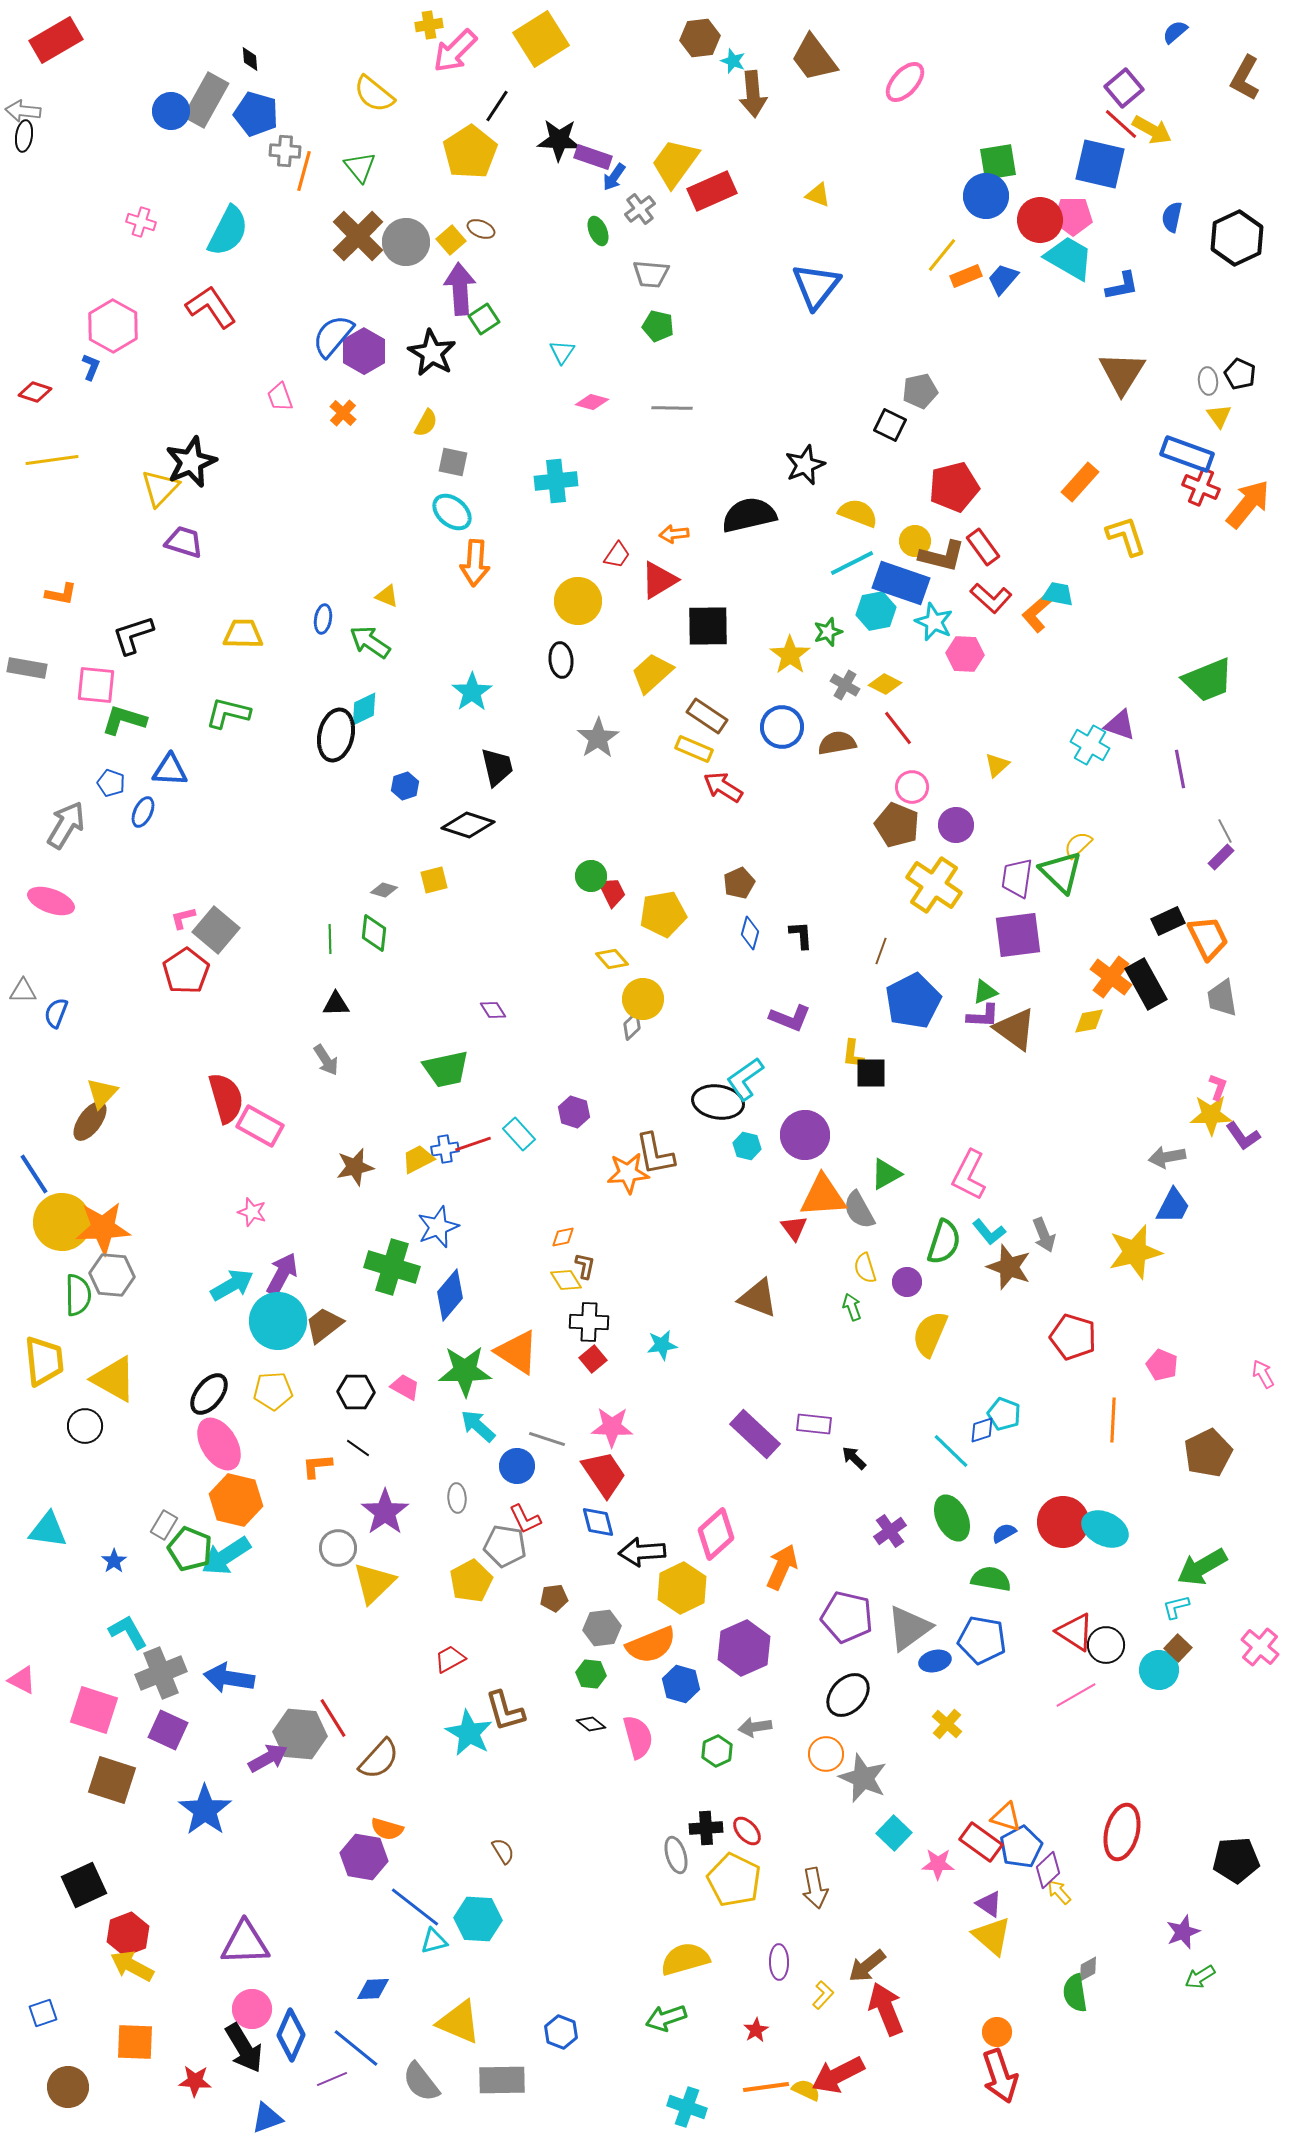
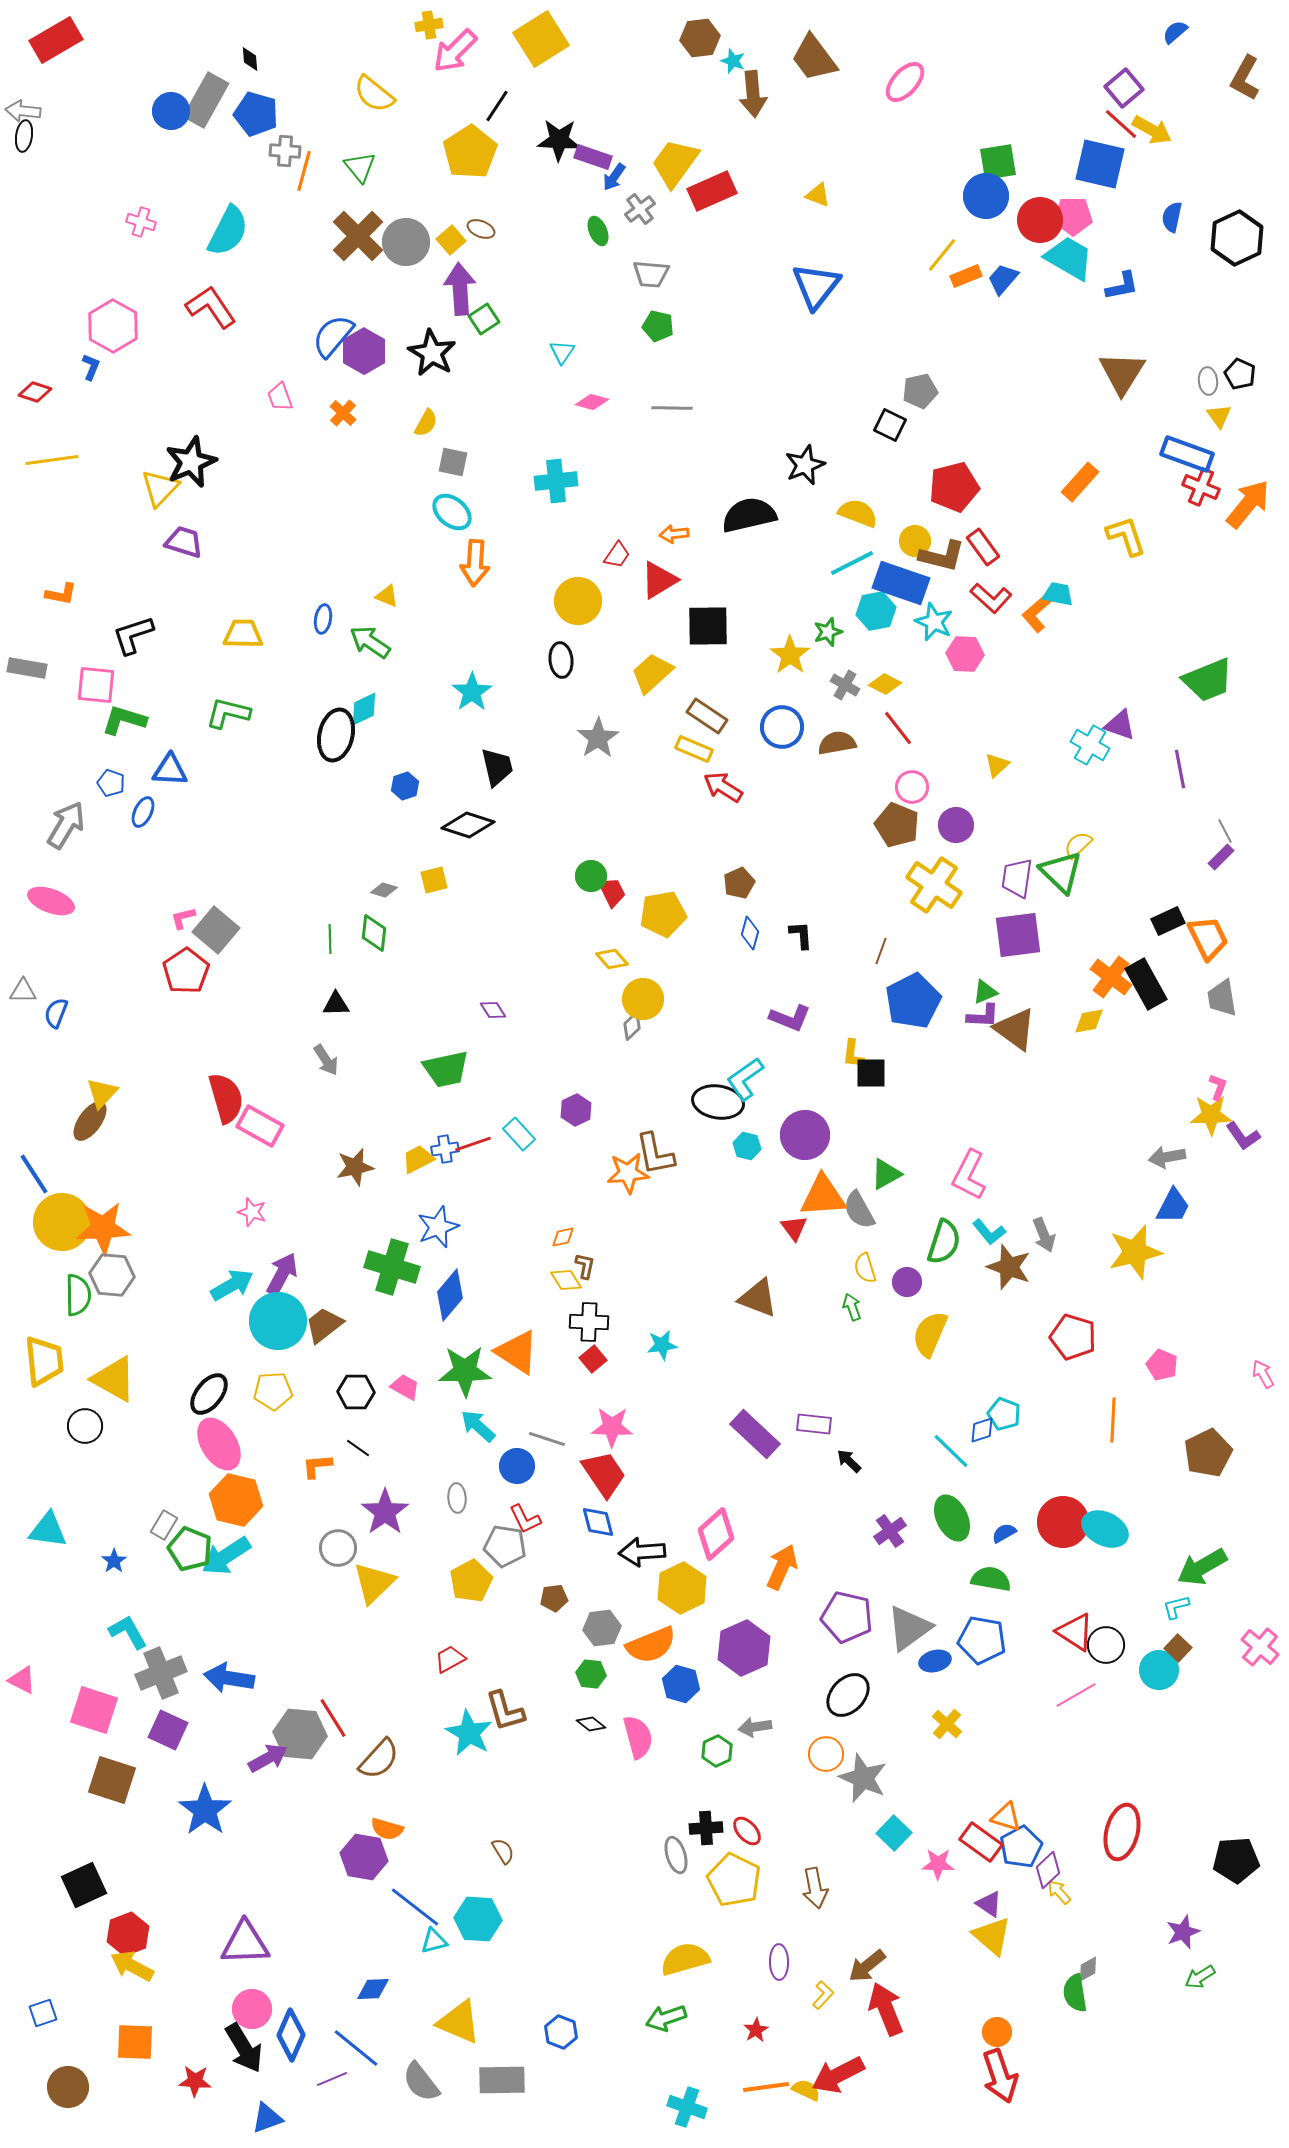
purple hexagon at (574, 1112): moved 2 px right, 2 px up; rotated 16 degrees clockwise
black arrow at (854, 1458): moved 5 px left, 3 px down
